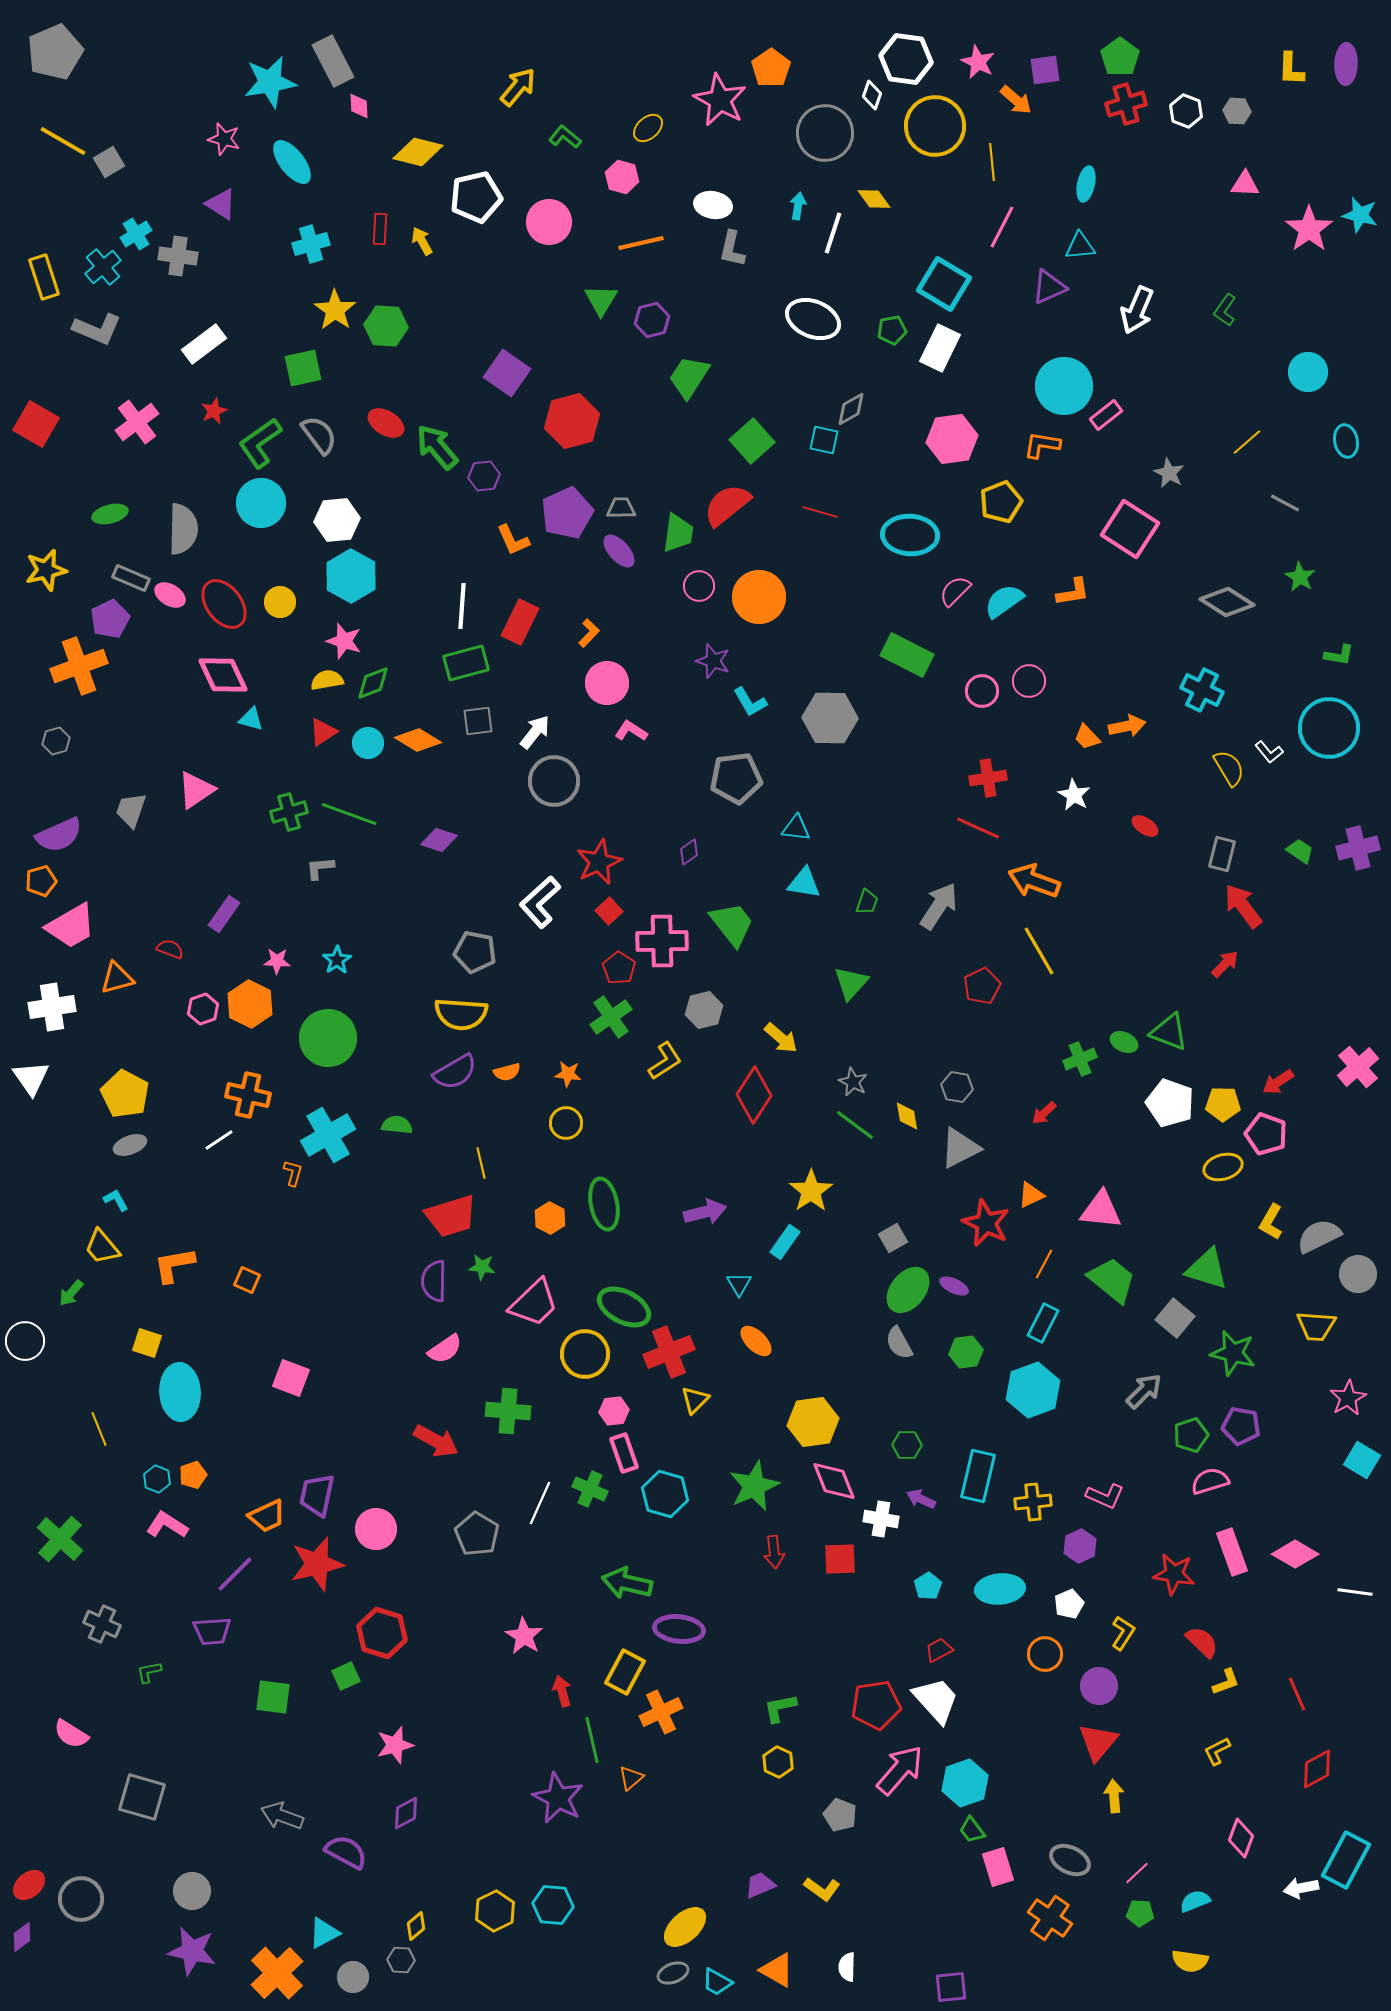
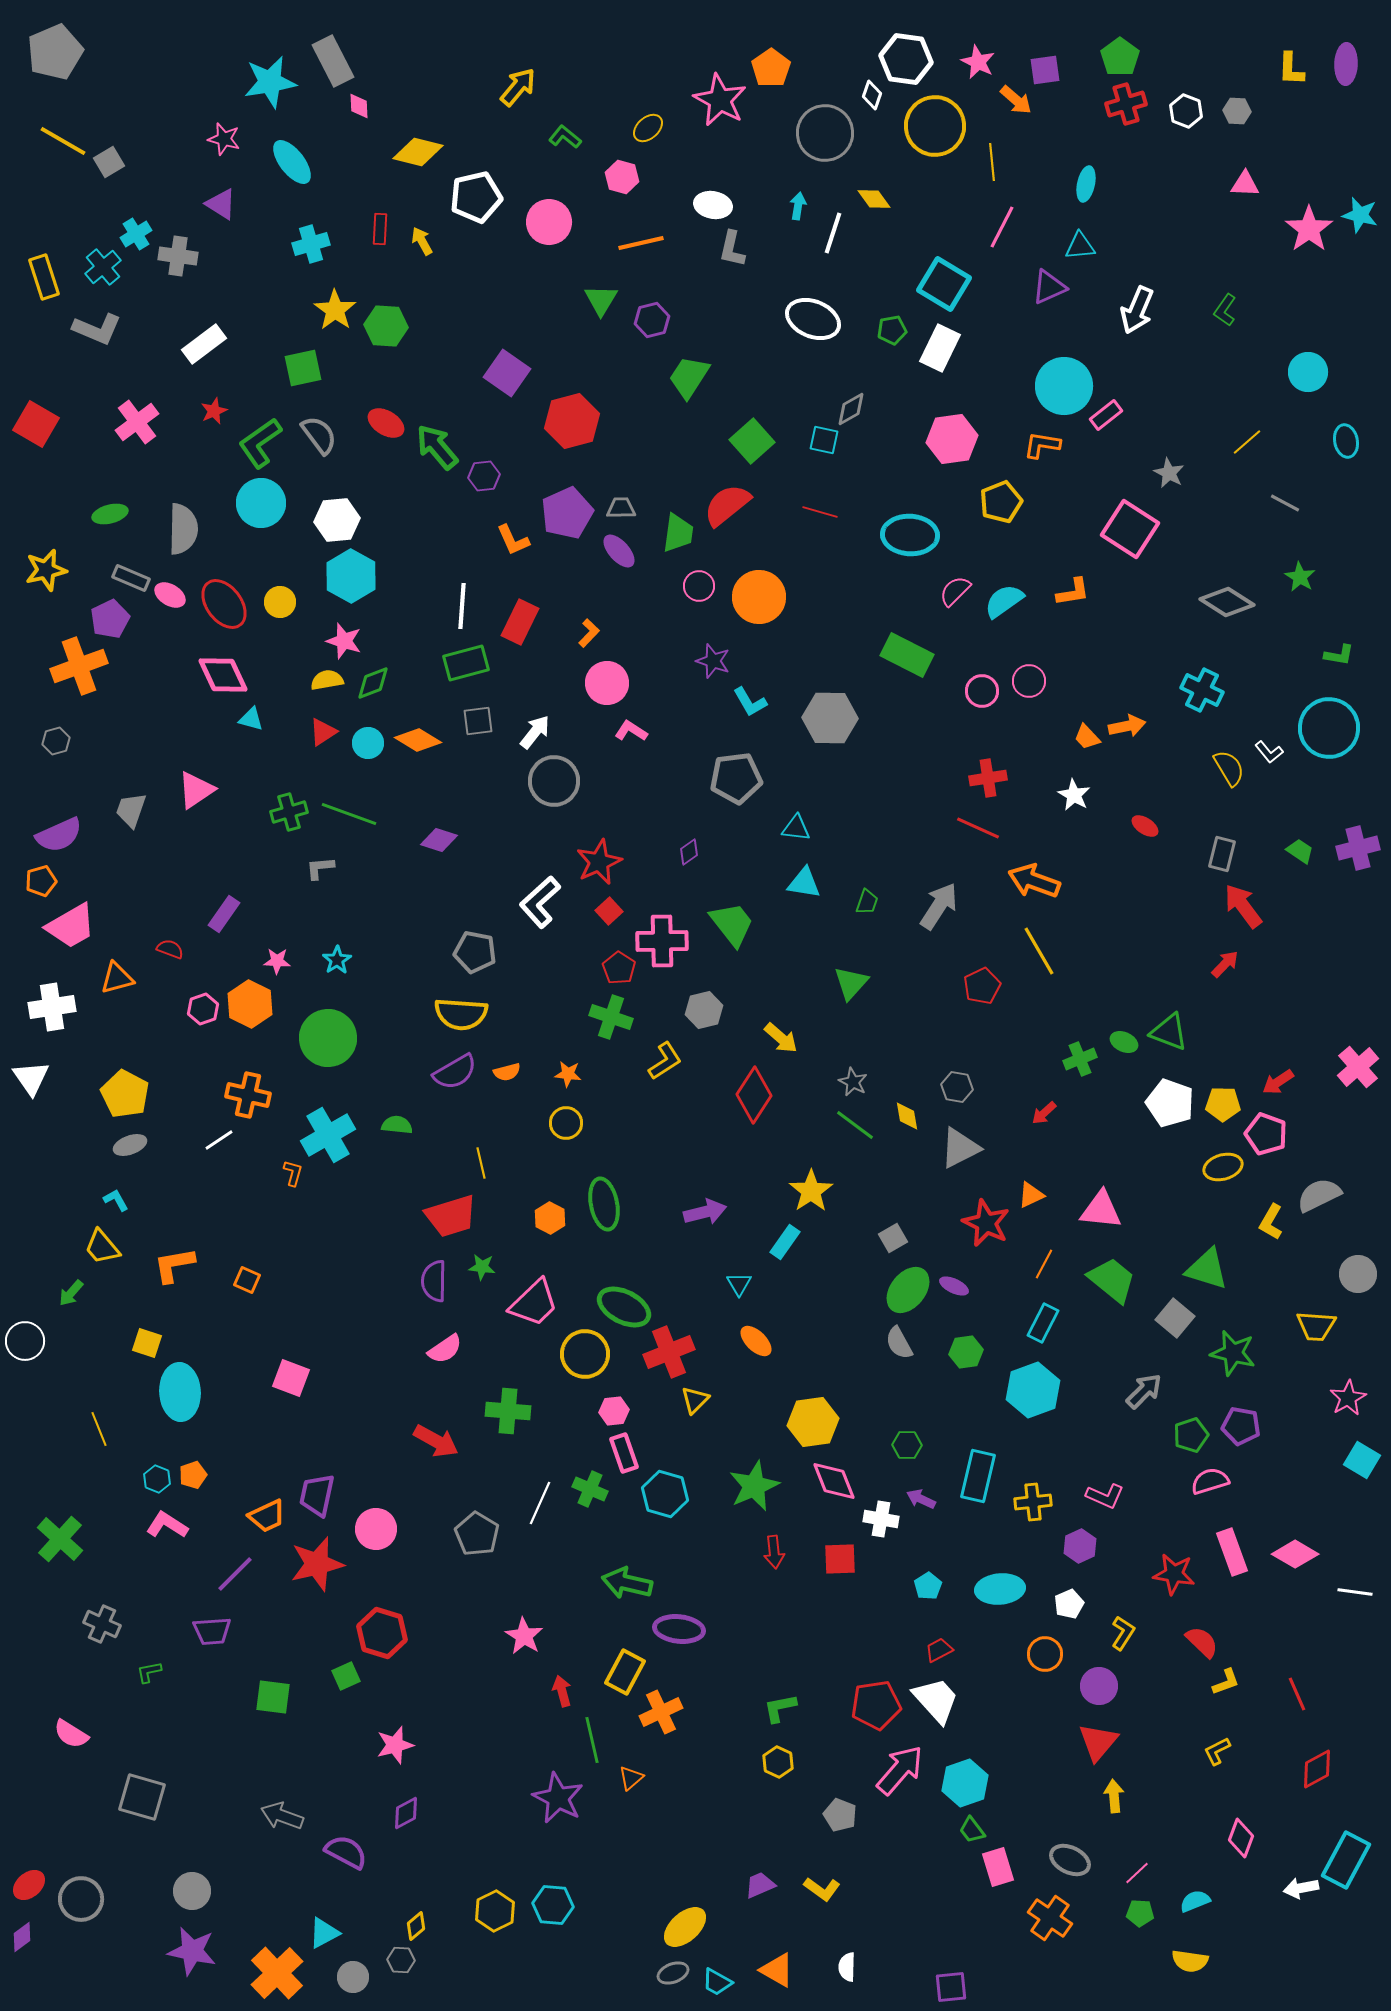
green cross at (611, 1017): rotated 36 degrees counterclockwise
gray semicircle at (1319, 1236): moved 41 px up
